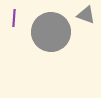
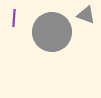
gray circle: moved 1 px right
